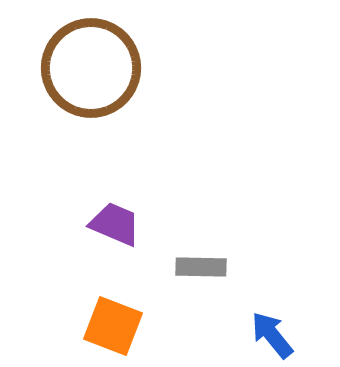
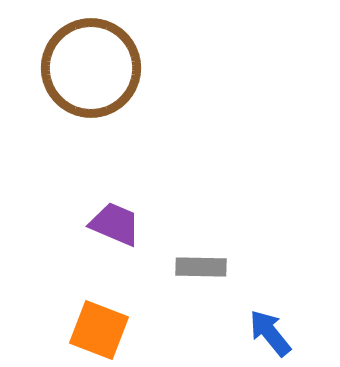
orange square: moved 14 px left, 4 px down
blue arrow: moved 2 px left, 2 px up
